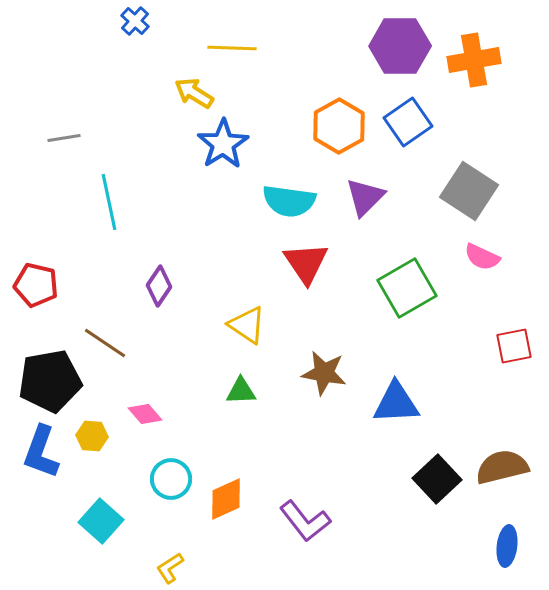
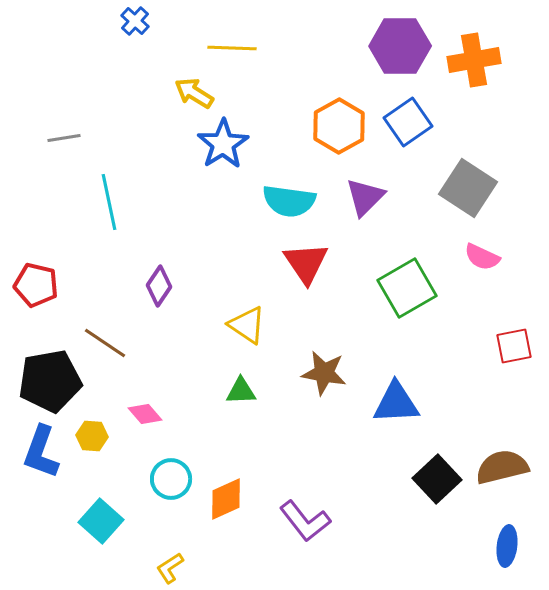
gray square: moved 1 px left, 3 px up
